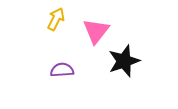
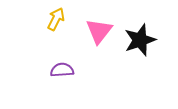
pink triangle: moved 3 px right
black star: moved 16 px right, 21 px up
